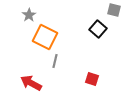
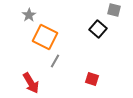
gray line: rotated 16 degrees clockwise
red arrow: rotated 150 degrees counterclockwise
